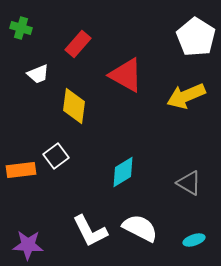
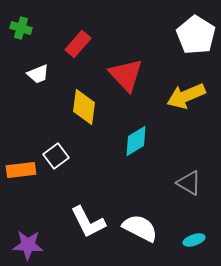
white pentagon: moved 2 px up
red triangle: rotated 18 degrees clockwise
yellow diamond: moved 10 px right, 1 px down
cyan diamond: moved 13 px right, 31 px up
white L-shape: moved 2 px left, 9 px up
